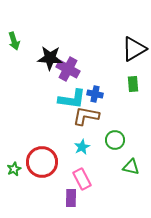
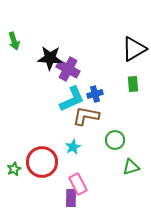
blue cross: rotated 28 degrees counterclockwise
cyan L-shape: rotated 32 degrees counterclockwise
cyan star: moved 9 px left
green triangle: rotated 30 degrees counterclockwise
pink rectangle: moved 4 px left, 5 px down
